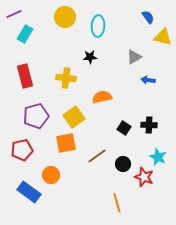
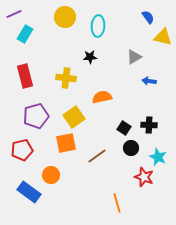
blue arrow: moved 1 px right, 1 px down
black circle: moved 8 px right, 16 px up
